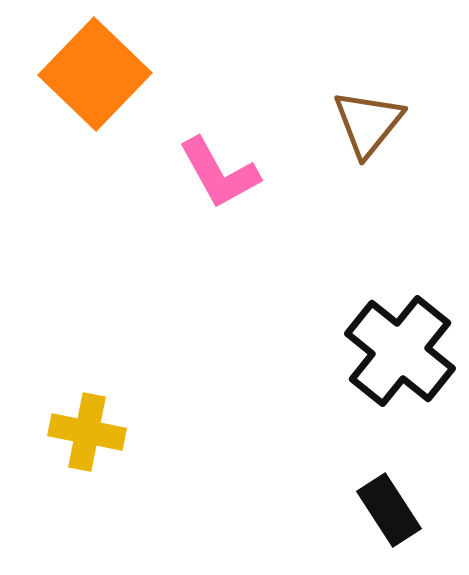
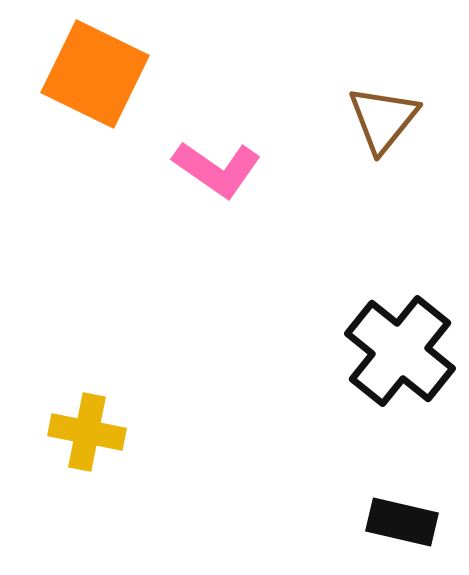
orange square: rotated 18 degrees counterclockwise
brown triangle: moved 15 px right, 4 px up
pink L-shape: moved 2 px left, 4 px up; rotated 26 degrees counterclockwise
black rectangle: moved 13 px right, 12 px down; rotated 44 degrees counterclockwise
